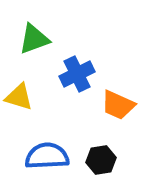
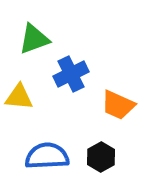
blue cross: moved 6 px left
yellow triangle: rotated 12 degrees counterclockwise
black hexagon: moved 3 px up; rotated 20 degrees counterclockwise
